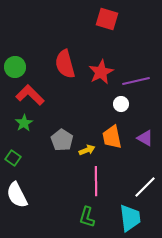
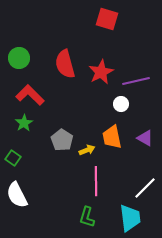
green circle: moved 4 px right, 9 px up
white line: moved 1 px down
